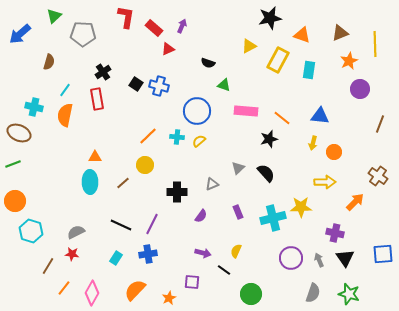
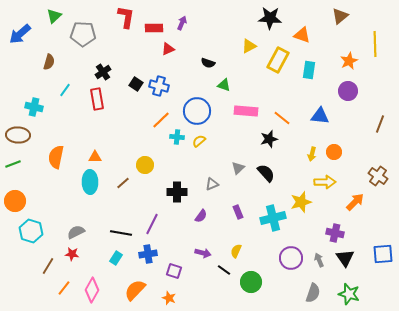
black star at (270, 18): rotated 15 degrees clockwise
purple arrow at (182, 26): moved 3 px up
red rectangle at (154, 28): rotated 42 degrees counterclockwise
brown triangle at (340, 33): moved 17 px up; rotated 18 degrees counterclockwise
purple circle at (360, 89): moved 12 px left, 2 px down
orange semicircle at (65, 115): moved 9 px left, 42 px down
brown ellipse at (19, 133): moved 1 px left, 2 px down; rotated 20 degrees counterclockwise
orange line at (148, 136): moved 13 px right, 16 px up
yellow arrow at (313, 143): moved 1 px left, 11 px down
yellow star at (301, 207): moved 5 px up; rotated 15 degrees counterclockwise
black line at (121, 225): moved 8 px down; rotated 15 degrees counterclockwise
purple square at (192, 282): moved 18 px left, 11 px up; rotated 14 degrees clockwise
pink diamond at (92, 293): moved 3 px up
green circle at (251, 294): moved 12 px up
orange star at (169, 298): rotated 24 degrees counterclockwise
